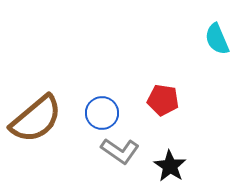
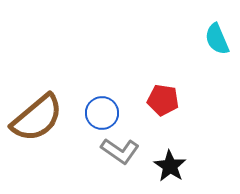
brown semicircle: moved 1 px right, 1 px up
